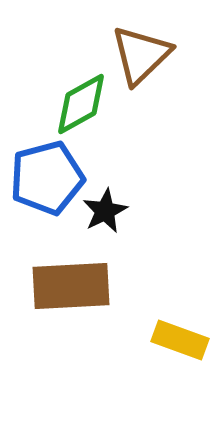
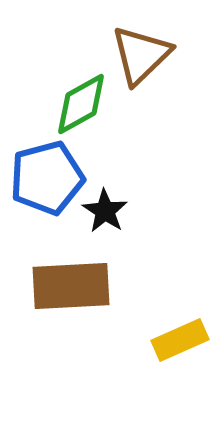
black star: rotated 12 degrees counterclockwise
yellow rectangle: rotated 44 degrees counterclockwise
